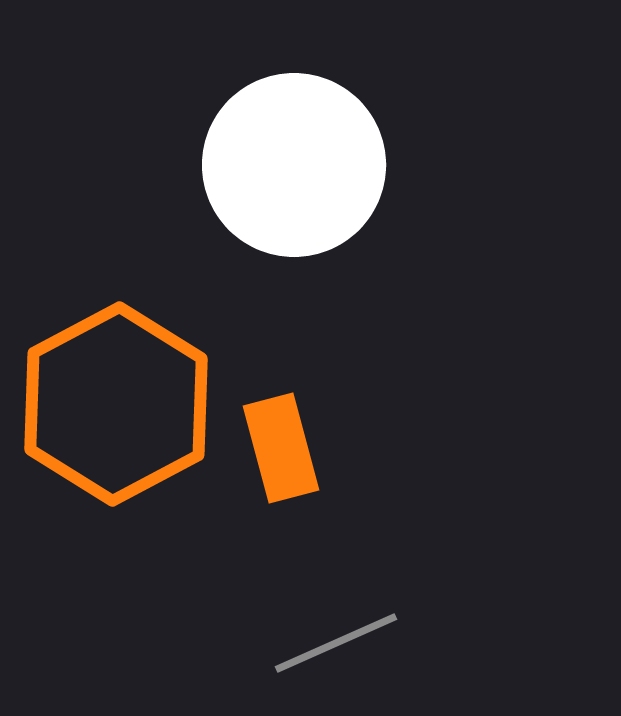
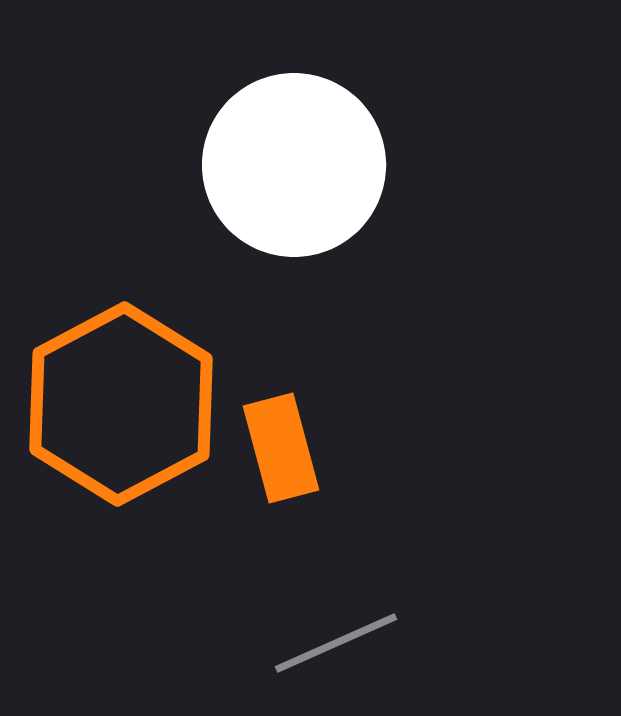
orange hexagon: moved 5 px right
